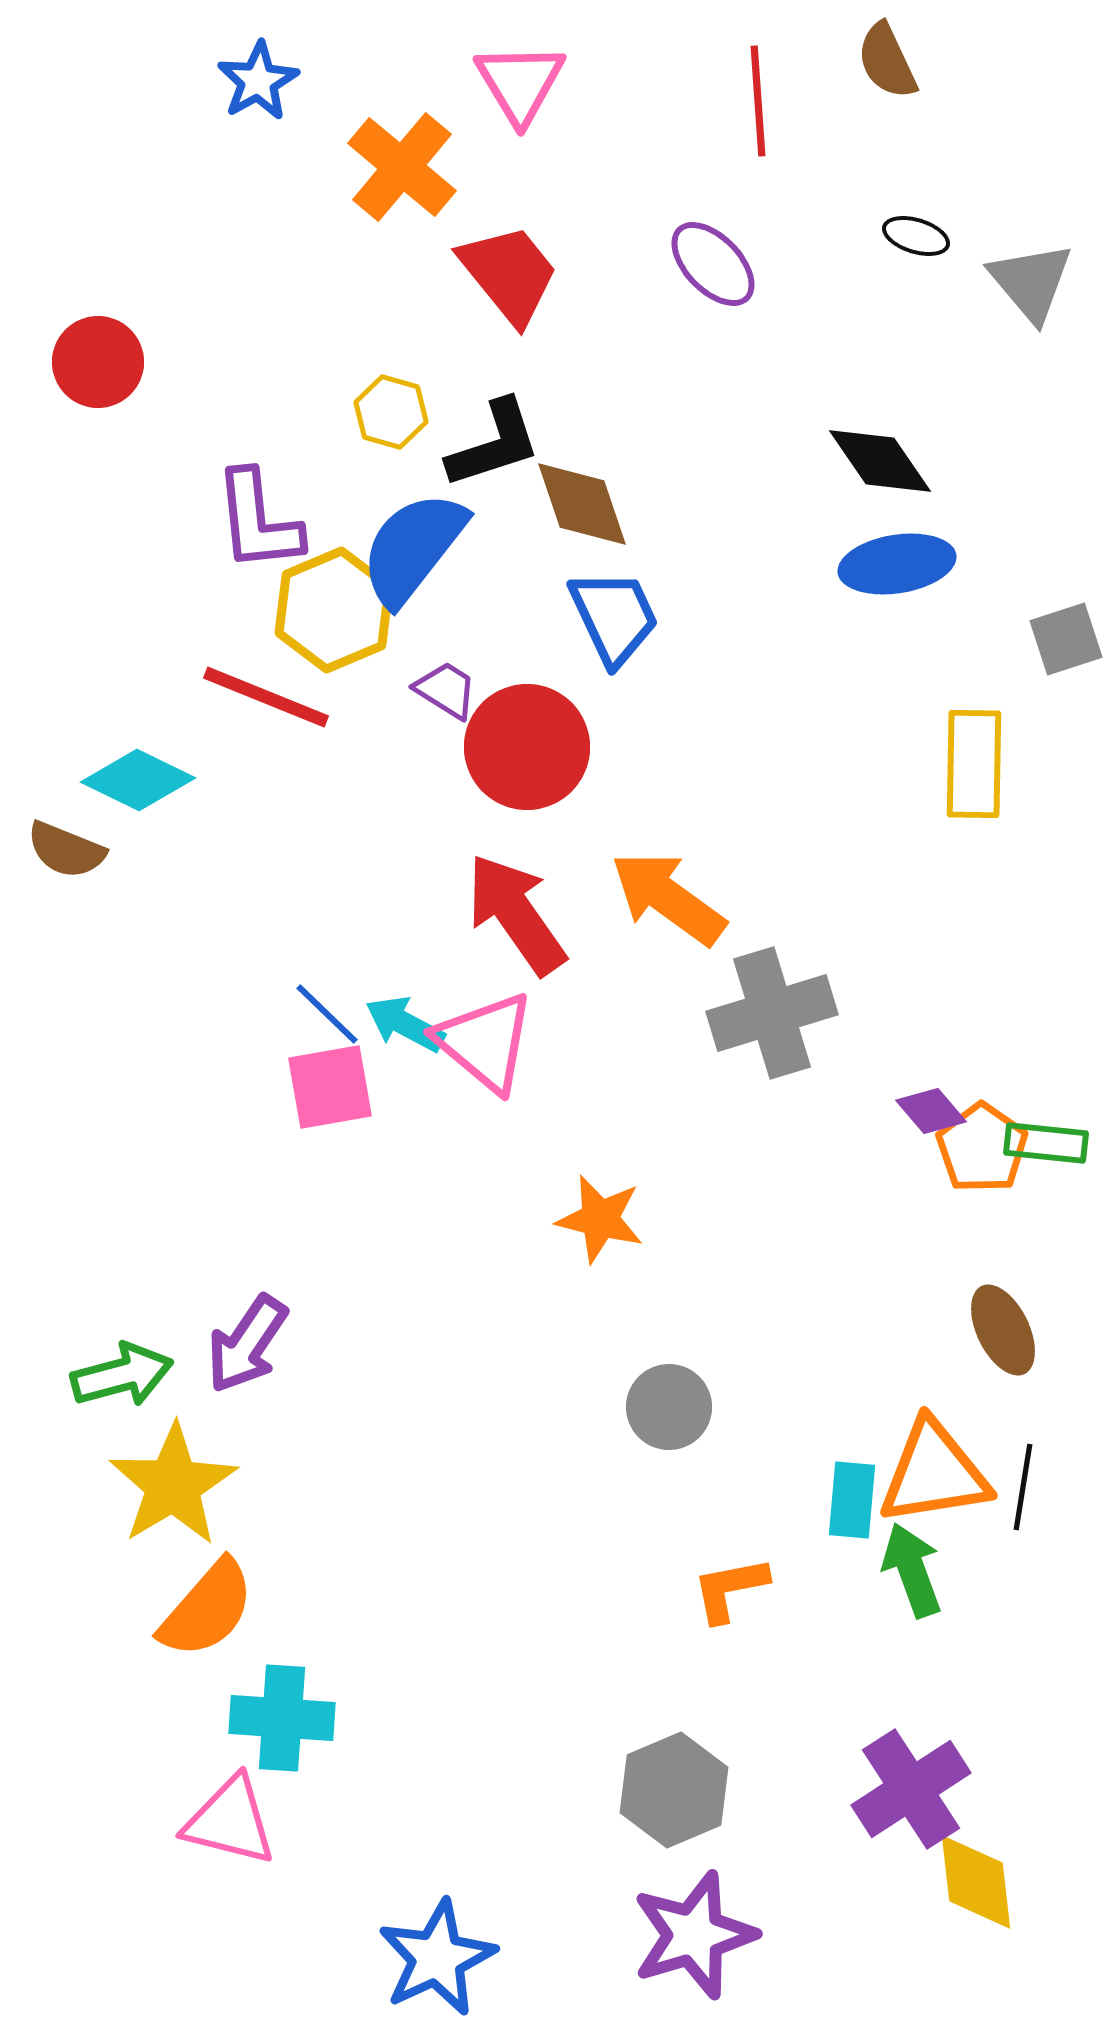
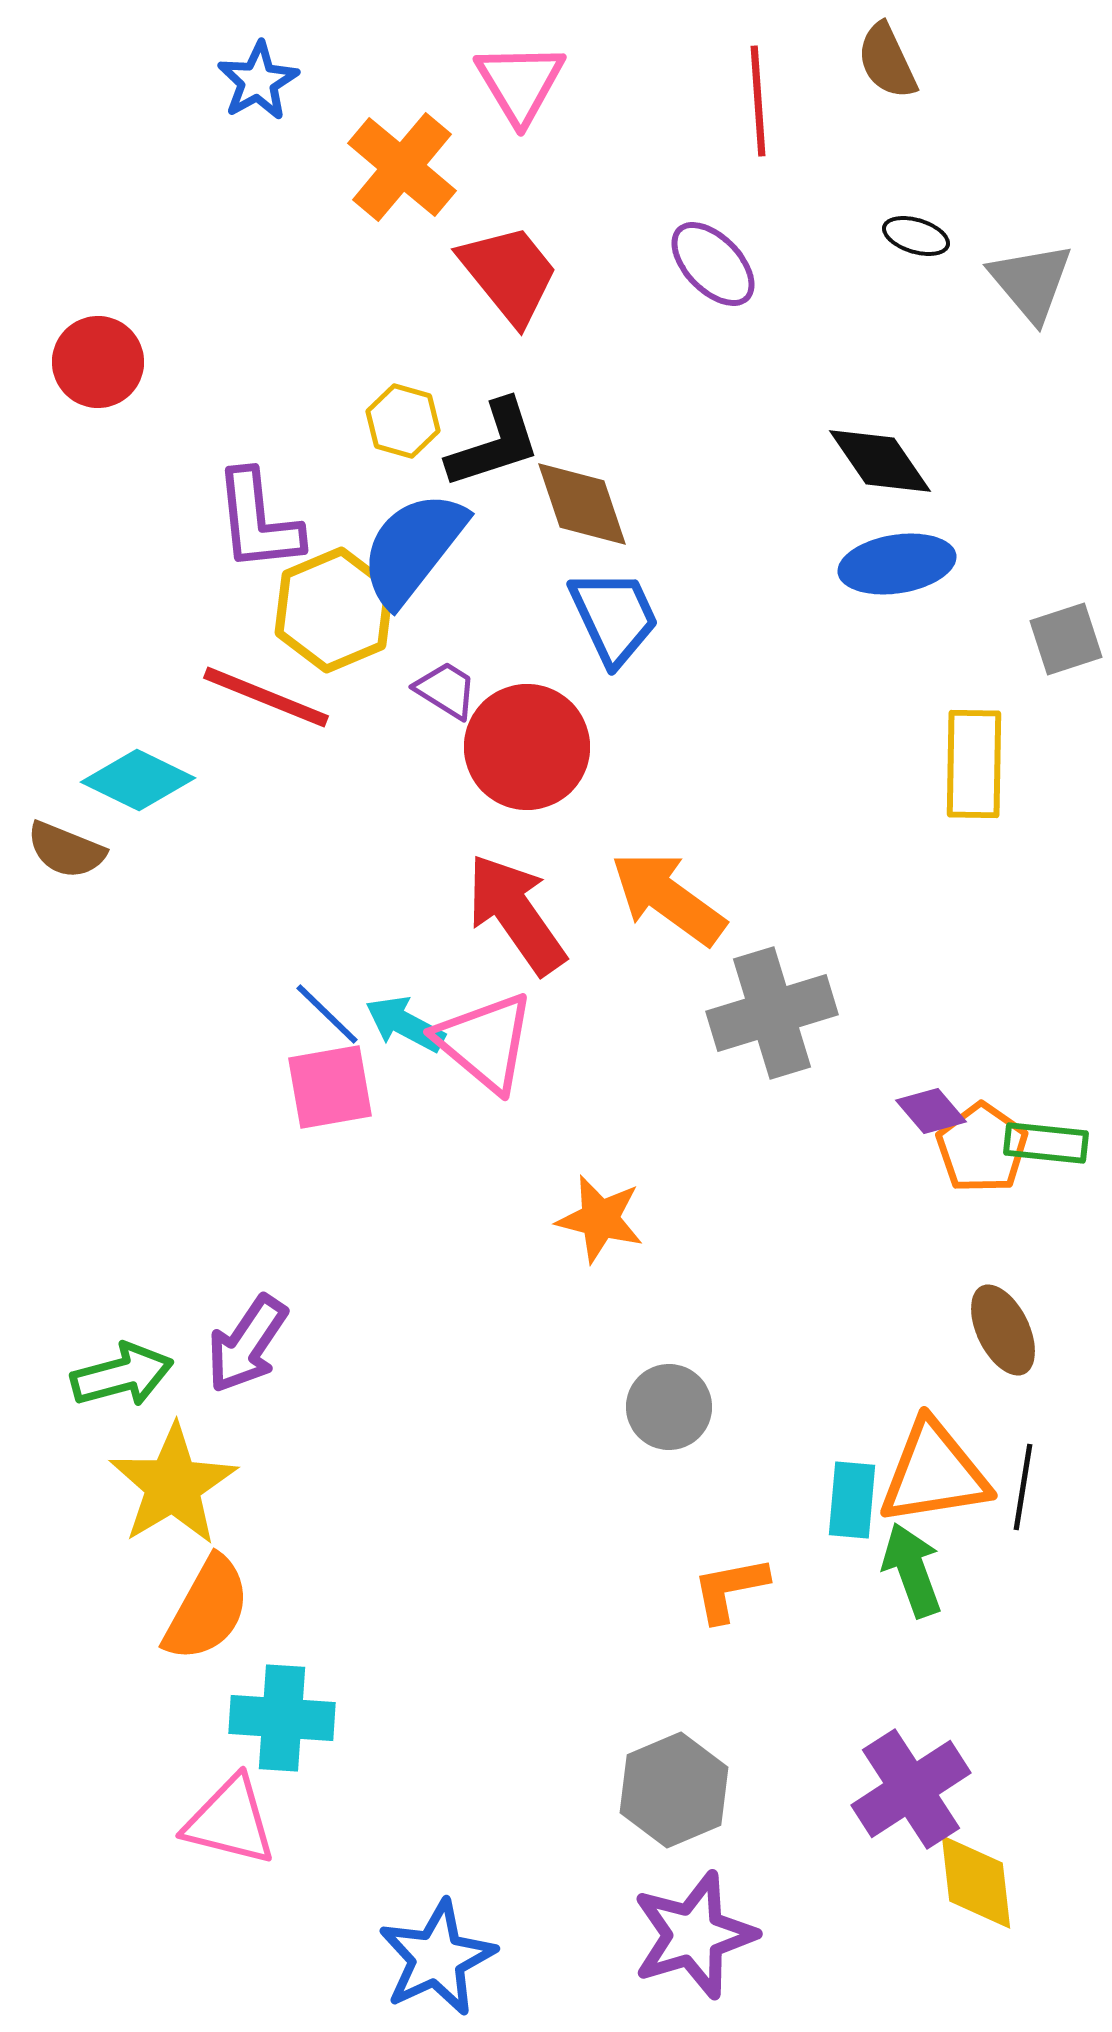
yellow hexagon at (391, 412): moved 12 px right, 9 px down
orange semicircle at (207, 1609): rotated 12 degrees counterclockwise
